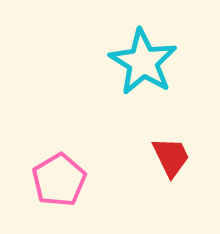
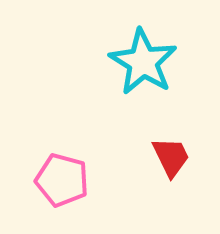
pink pentagon: moved 3 px right; rotated 26 degrees counterclockwise
